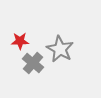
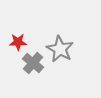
red star: moved 2 px left, 1 px down
